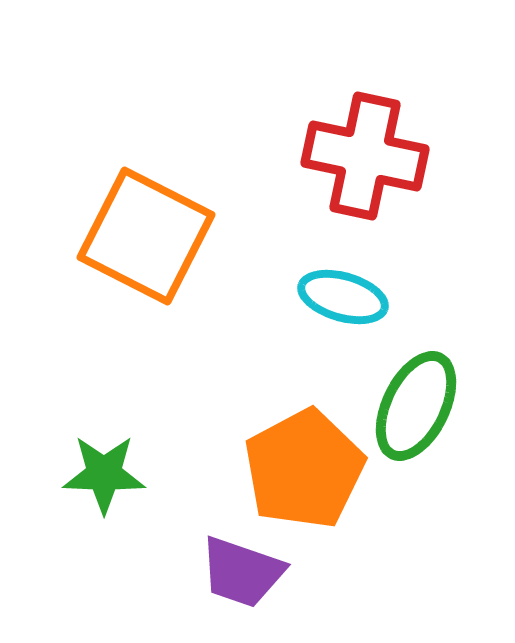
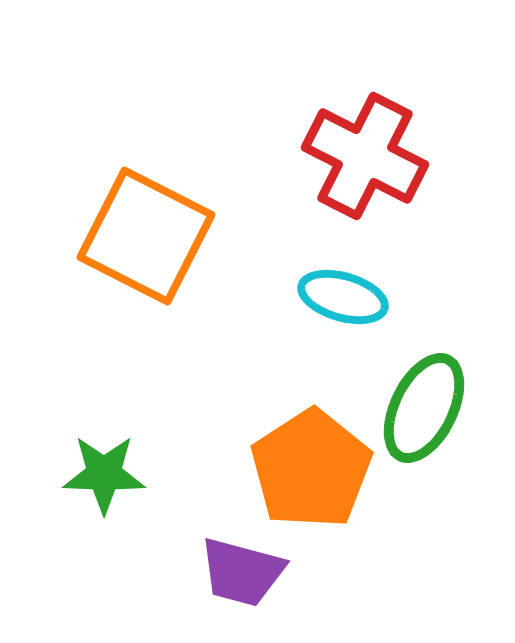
red cross: rotated 15 degrees clockwise
green ellipse: moved 8 px right, 2 px down
orange pentagon: moved 7 px right; rotated 5 degrees counterclockwise
purple trapezoid: rotated 4 degrees counterclockwise
